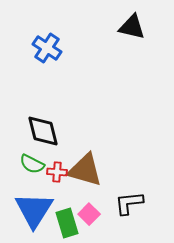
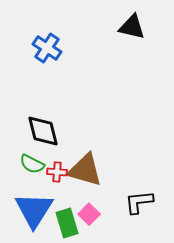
black L-shape: moved 10 px right, 1 px up
